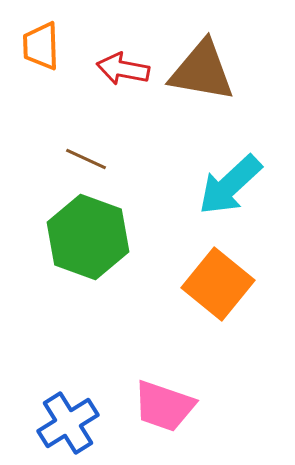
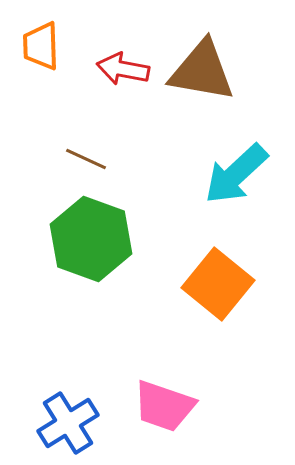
cyan arrow: moved 6 px right, 11 px up
green hexagon: moved 3 px right, 2 px down
